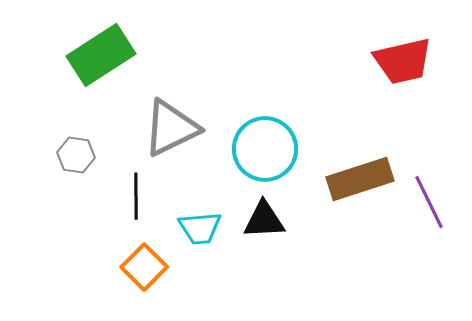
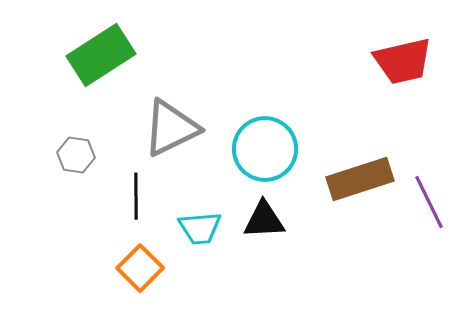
orange square: moved 4 px left, 1 px down
